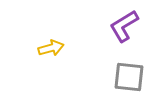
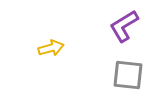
gray square: moved 1 px left, 2 px up
